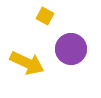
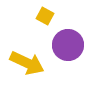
purple circle: moved 3 px left, 4 px up
